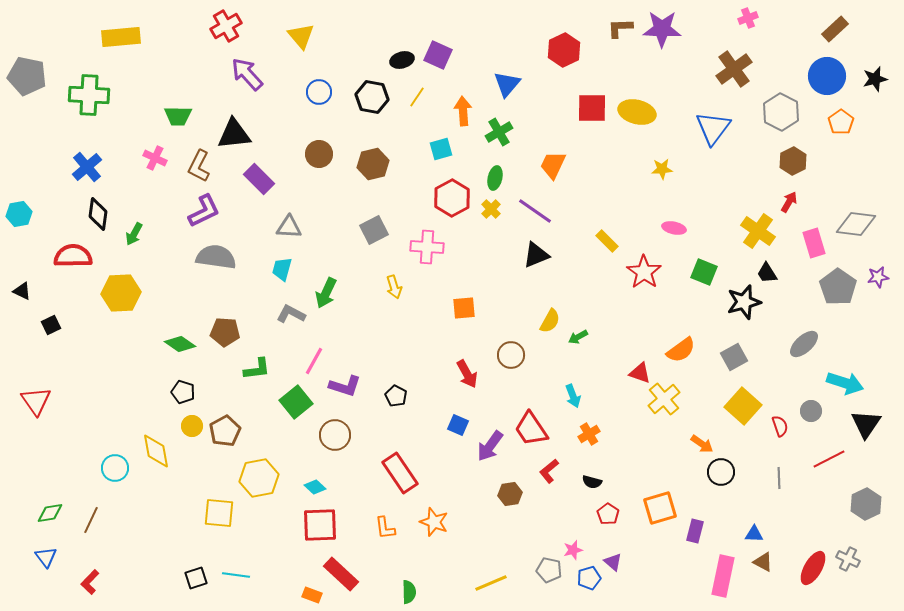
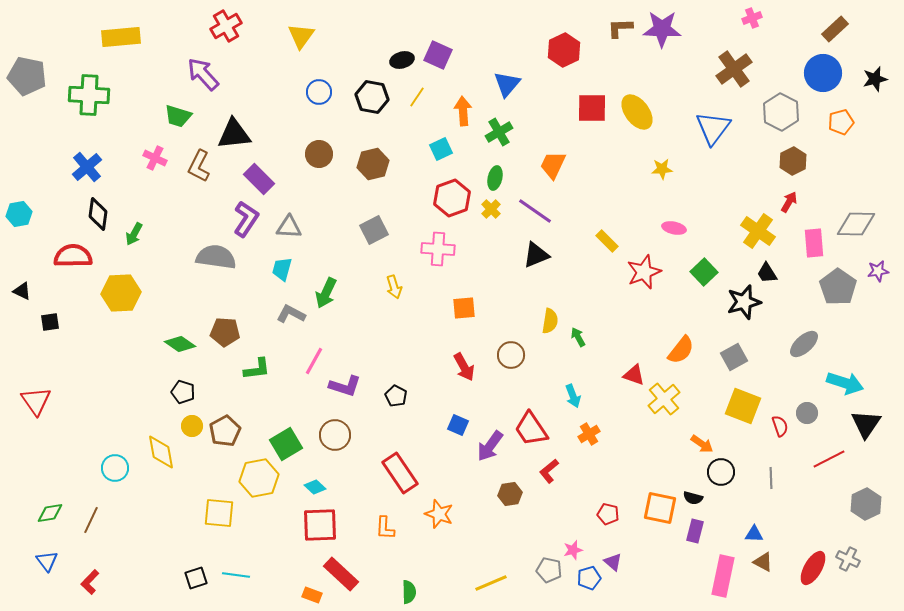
pink cross at (748, 18): moved 4 px right
yellow triangle at (301, 36): rotated 16 degrees clockwise
purple arrow at (247, 74): moved 44 px left
blue circle at (827, 76): moved 4 px left, 3 px up
yellow ellipse at (637, 112): rotated 39 degrees clockwise
green trapezoid at (178, 116): rotated 16 degrees clockwise
orange pentagon at (841, 122): rotated 20 degrees clockwise
cyan square at (441, 149): rotated 10 degrees counterclockwise
red hexagon at (452, 198): rotated 9 degrees clockwise
purple L-shape at (204, 211): moved 42 px right, 8 px down; rotated 30 degrees counterclockwise
gray diamond at (856, 224): rotated 6 degrees counterclockwise
pink rectangle at (814, 243): rotated 12 degrees clockwise
pink cross at (427, 247): moved 11 px right, 2 px down
red star at (644, 272): rotated 16 degrees clockwise
green square at (704, 272): rotated 24 degrees clockwise
purple star at (878, 277): moved 6 px up
yellow semicircle at (550, 321): rotated 20 degrees counterclockwise
black square at (51, 325): moved 1 px left, 3 px up; rotated 18 degrees clockwise
green arrow at (578, 337): rotated 90 degrees clockwise
orange semicircle at (681, 350): rotated 16 degrees counterclockwise
red triangle at (640, 373): moved 6 px left, 2 px down
red arrow at (467, 374): moved 3 px left, 7 px up
green square at (296, 402): moved 10 px left, 42 px down; rotated 8 degrees clockwise
yellow square at (743, 406): rotated 21 degrees counterclockwise
gray circle at (811, 411): moved 4 px left, 2 px down
yellow diamond at (156, 451): moved 5 px right, 1 px down
gray line at (779, 478): moved 8 px left
black semicircle at (592, 482): moved 101 px right, 16 px down
orange square at (660, 508): rotated 28 degrees clockwise
red pentagon at (608, 514): rotated 20 degrees counterclockwise
orange star at (434, 522): moved 5 px right, 8 px up
orange L-shape at (385, 528): rotated 10 degrees clockwise
blue triangle at (46, 557): moved 1 px right, 4 px down
